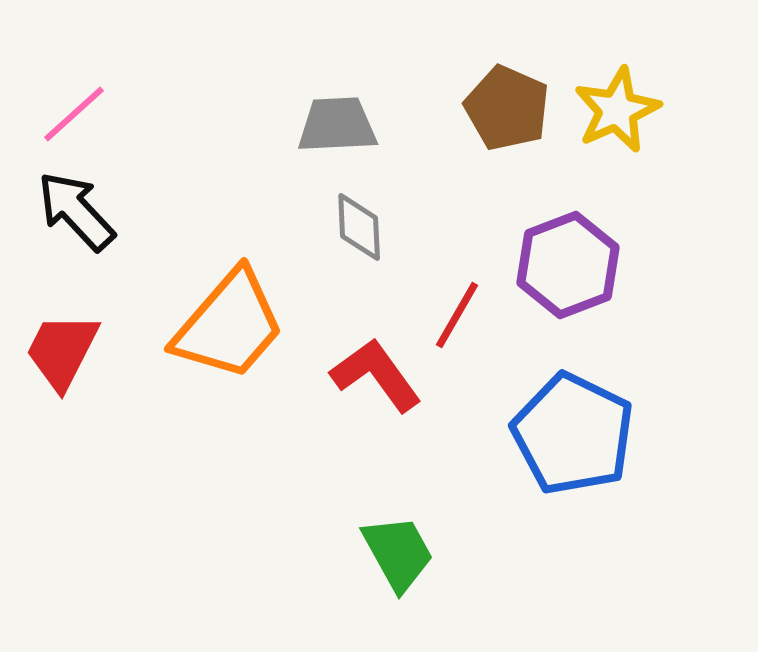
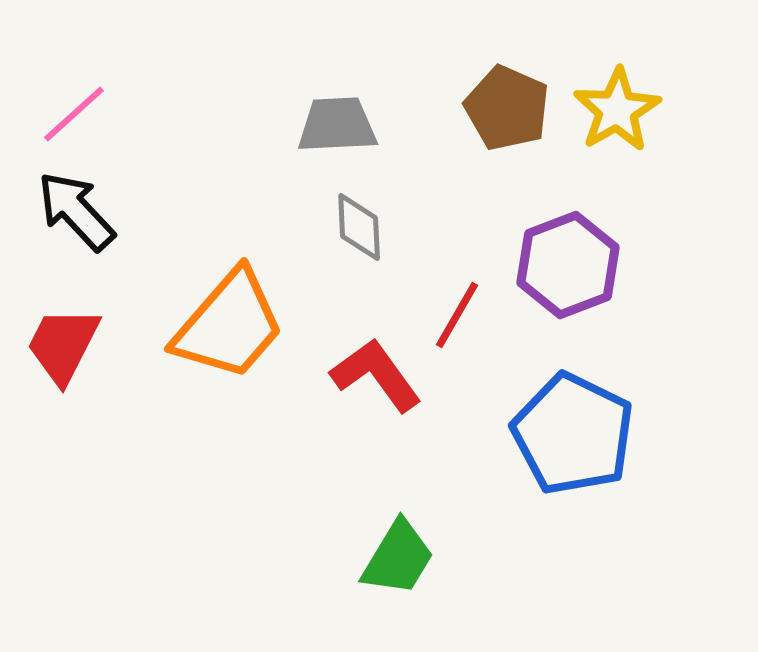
yellow star: rotated 6 degrees counterclockwise
red trapezoid: moved 1 px right, 6 px up
green trapezoid: moved 5 px down; rotated 60 degrees clockwise
